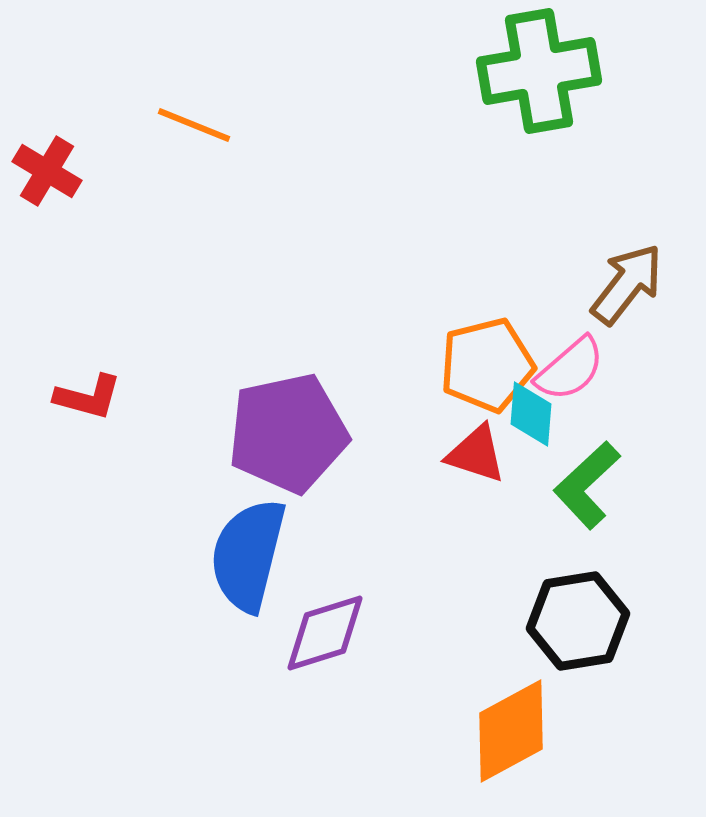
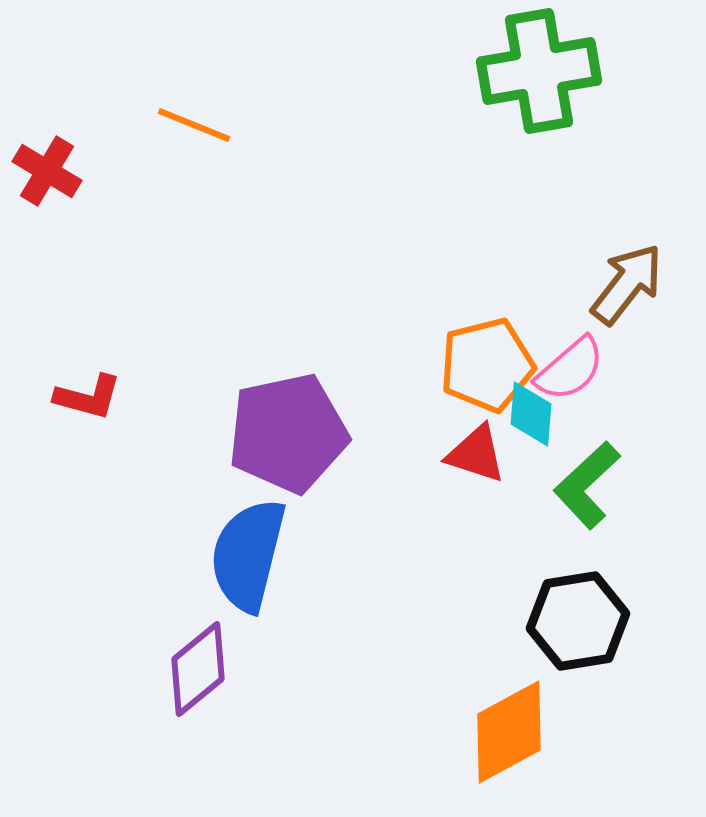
purple diamond: moved 127 px left, 36 px down; rotated 22 degrees counterclockwise
orange diamond: moved 2 px left, 1 px down
